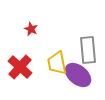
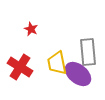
gray rectangle: moved 2 px down
red cross: rotated 10 degrees counterclockwise
purple ellipse: moved 1 px up
